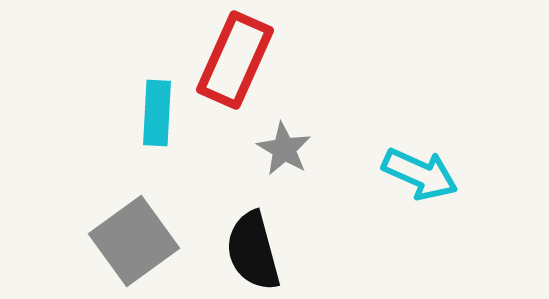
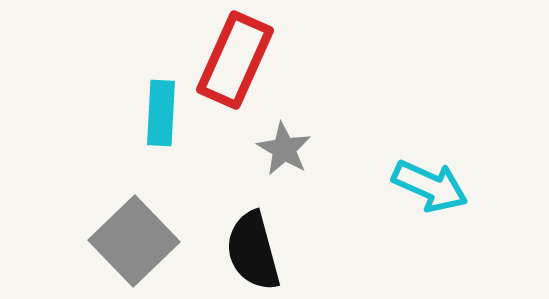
cyan rectangle: moved 4 px right
cyan arrow: moved 10 px right, 12 px down
gray square: rotated 8 degrees counterclockwise
